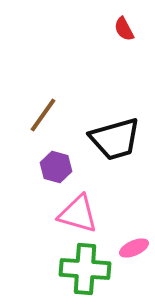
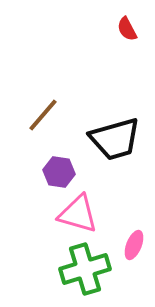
red semicircle: moved 3 px right
brown line: rotated 6 degrees clockwise
purple hexagon: moved 3 px right, 5 px down; rotated 8 degrees counterclockwise
pink ellipse: moved 3 px up; rotated 44 degrees counterclockwise
green cross: rotated 21 degrees counterclockwise
